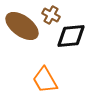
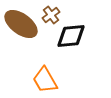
brown cross: rotated 24 degrees clockwise
brown ellipse: moved 1 px left, 2 px up
